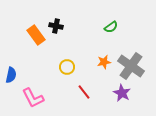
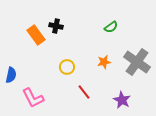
gray cross: moved 6 px right, 4 px up
purple star: moved 7 px down
